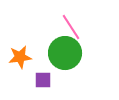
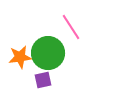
green circle: moved 17 px left
purple square: rotated 12 degrees counterclockwise
